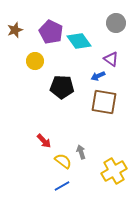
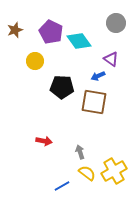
brown square: moved 10 px left
red arrow: rotated 35 degrees counterclockwise
gray arrow: moved 1 px left
yellow semicircle: moved 24 px right, 12 px down
